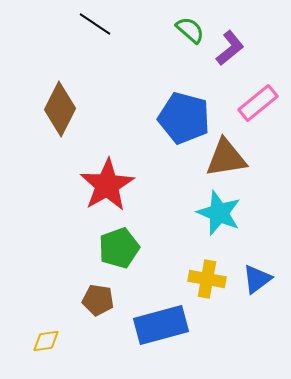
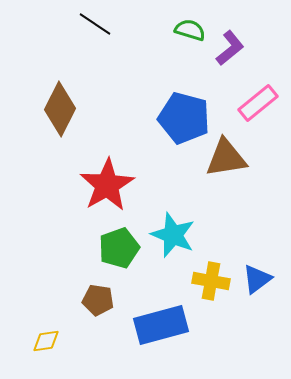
green semicircle: rotated 24 degrees counterclockwise
cyan star: moved 46 px left, 22 px down
yellow cross: moved 4 px right, 2 px down
